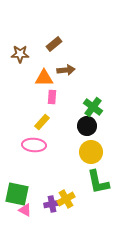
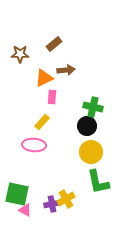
orange triangle: rotated 24 degrees counterclockwise
green cross: rotated 24 degrees counterclockwise
